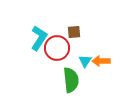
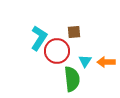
red circle: moved 3 px down
orange arrow: moved 5 px right, 1 px down
green semicircle: moved 1 px right, 1 px up
